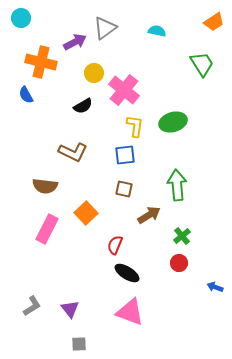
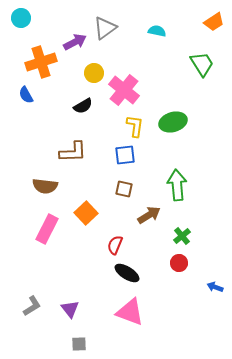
orange cross: rotated 32 degrees counterclockwise
brown L-shape: rotated 28 degrees counterclockwise
